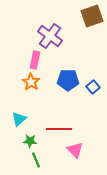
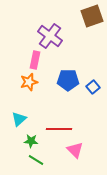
orange star: moved 2 px left; rotated 24 degrees clockwise
green star: moved 1 px right
green line: rotated 35 degrees counterclockwise
